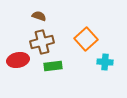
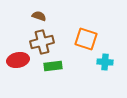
orange square: rotated 30 degrees counterclockwise
